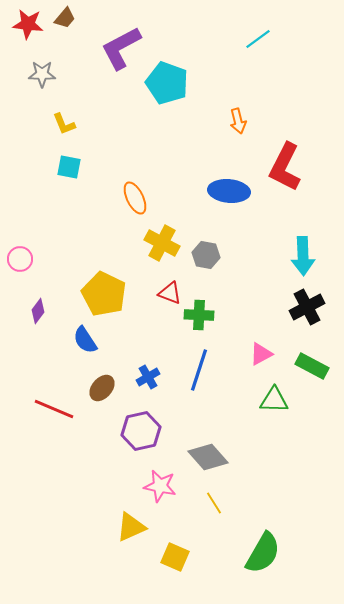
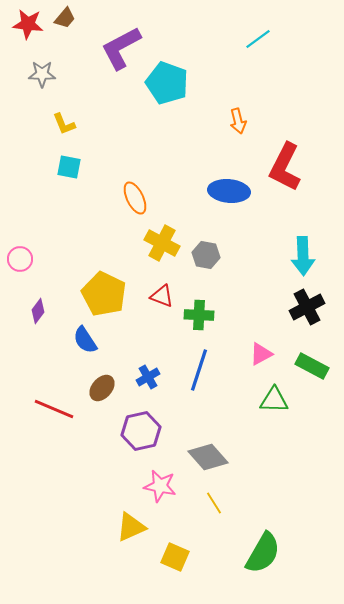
red triangle: moved 8 px left, 3 px down
